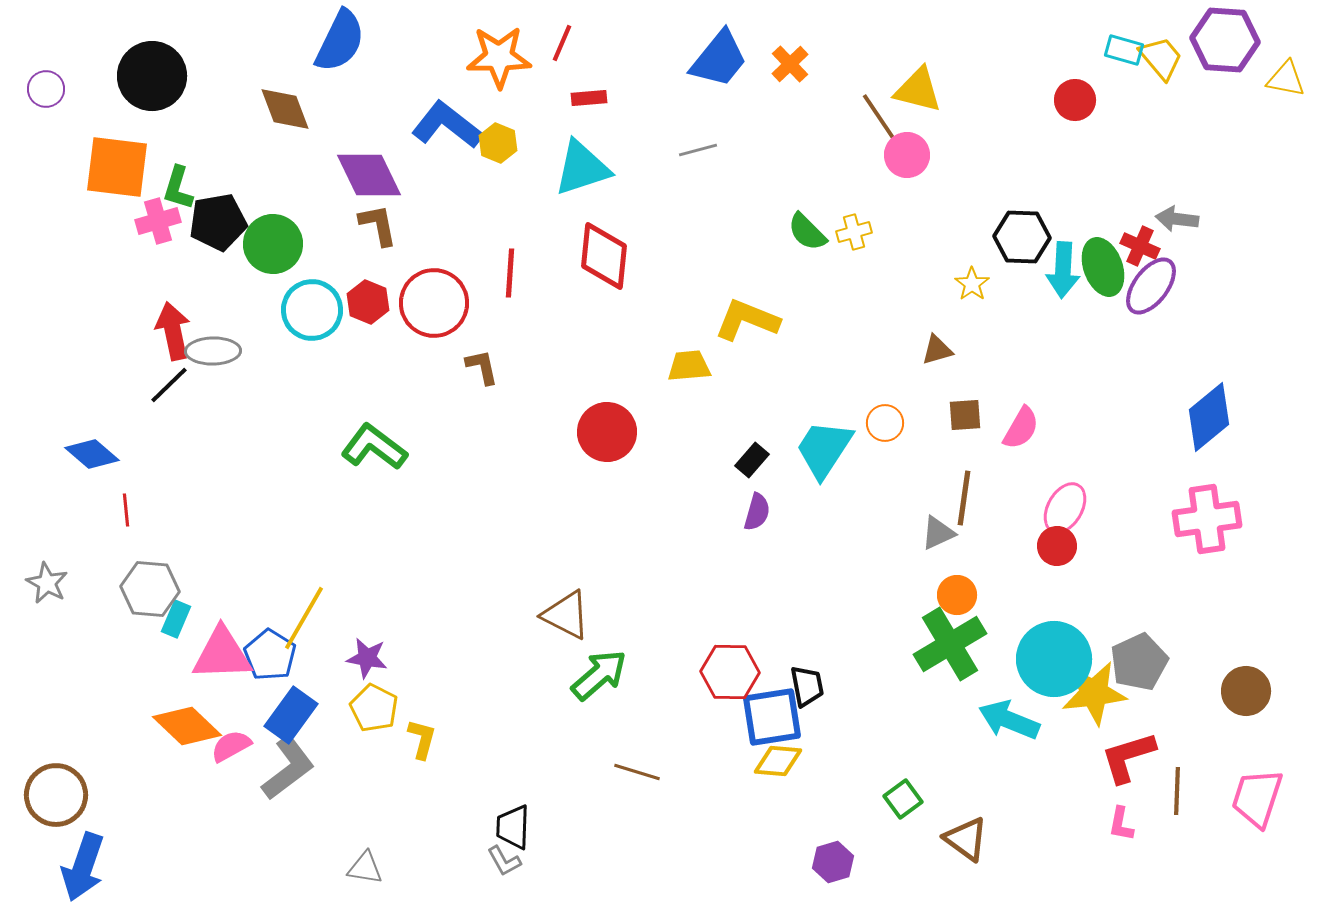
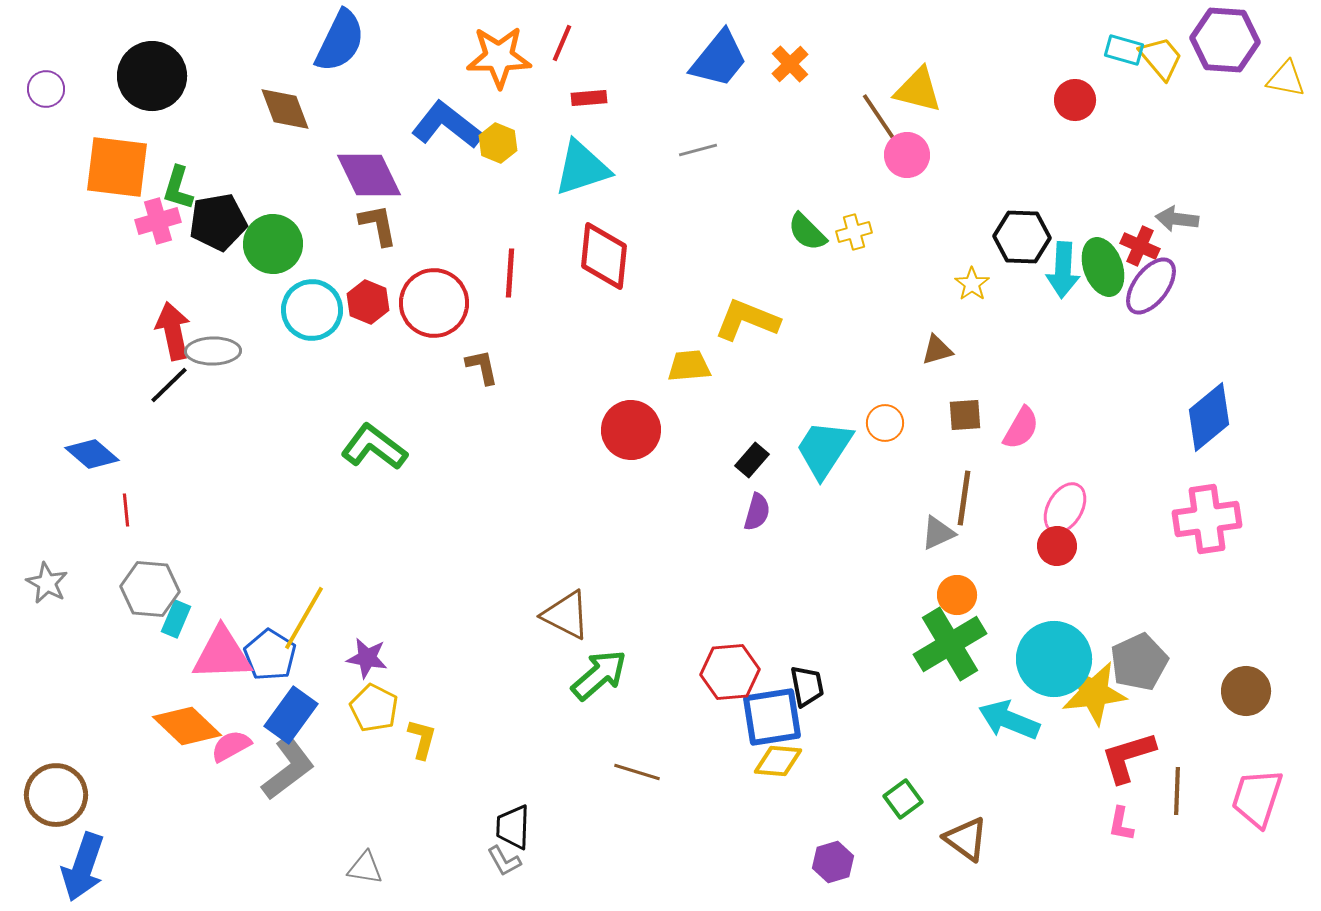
red circle at (607, 432): moved 24 px right, 2 px up
red hexagon at (730, 672): rotated 6 degrees counterclockwise
